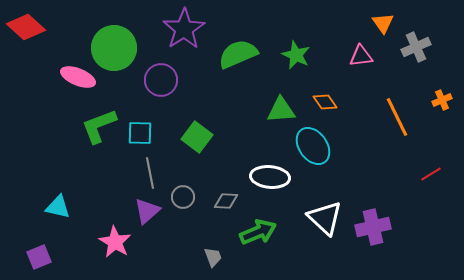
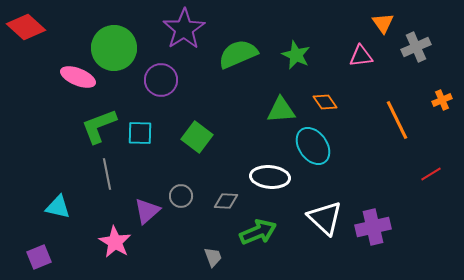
orange line: moved 3 px down
gray line: moved 43 px left, 1 px down
gray circle: moved 2 px left, 1 px up
